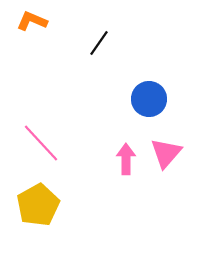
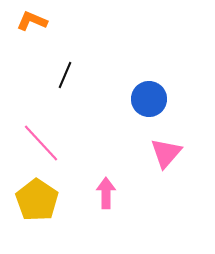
black line: moved 34 px left, 32 px down; rotated 12 degrees counterclockwise
pink arrow: moved 20 px left, 34 px down
yellow pentagon: moved 1 px left, 5 px up; rotated 9 degrees counterclockwise
